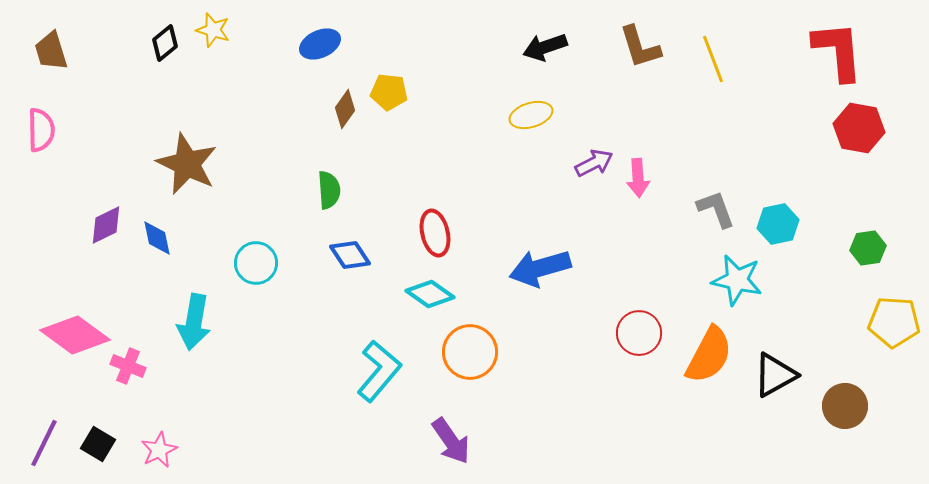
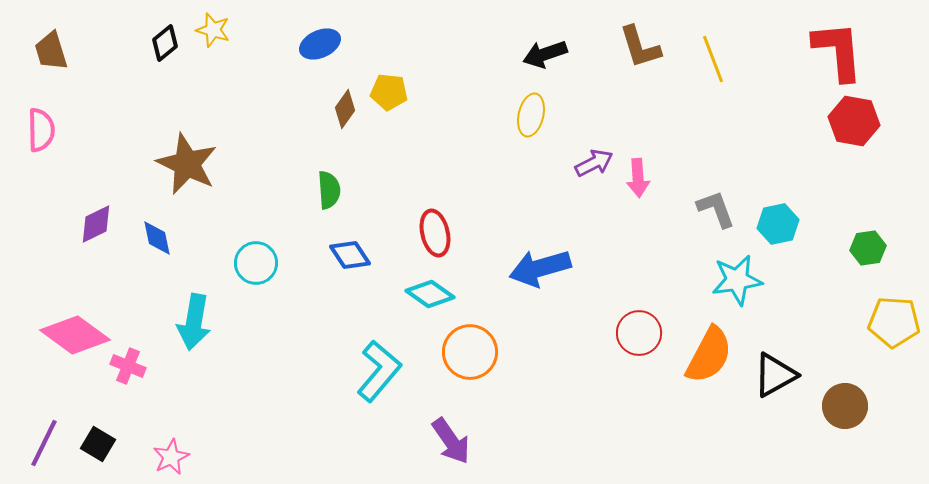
black arrow at (545, 47): moved 7 px down
yellow ellipse at (531, 115): rotated 60 degrees counterclockwise
red hexagon at (859, 128): moved 5 px left, 7 px up
purple diamond at (106, 225): moved 10 px left, 1 px up
cyan star at (737, 280): rotated 21 degrees counterclockwise
pink star at (159, 450): moved 12 px right, 7 px down
